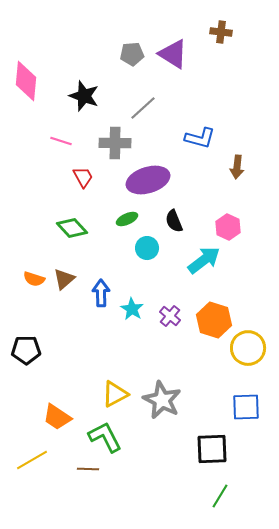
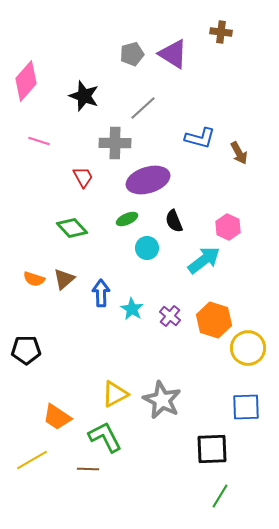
gray pentagon: rotated 10 degrees counterclockwise
pink diamond: rotated 36 degrees clockwise
pink line: moved 22 px left
brown arrow: moved 2 px right, 14 px up; rotated 35 degrees counterclockwise
